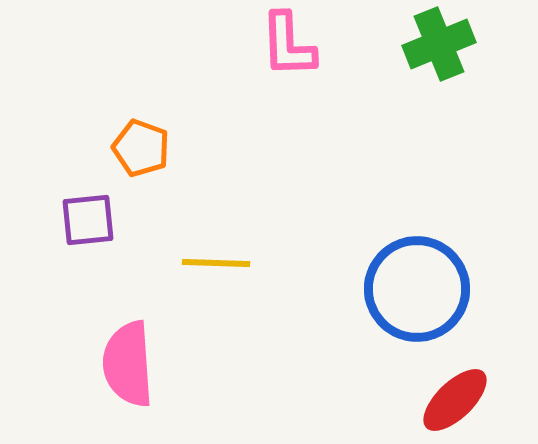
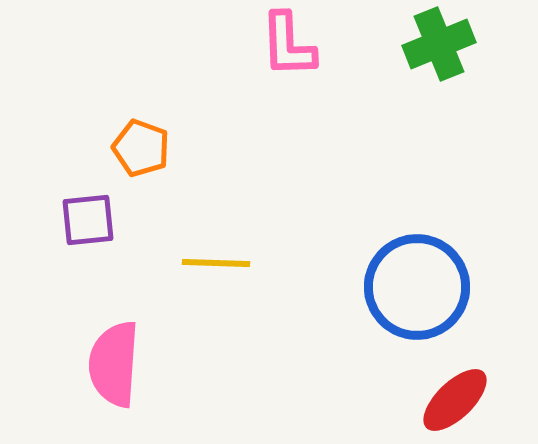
blue circle: moved 2 px up
pink semicircle: moved 14 px left; rotated 8 degrees clockwise
